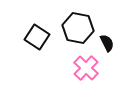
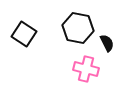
black square: moved 13 px left, 3 px up
pink cross: moved 1 px down; rotated 30 degrees counterclockwise
